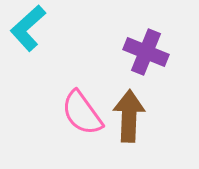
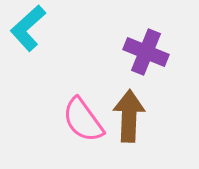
pink semicircle: moved 1 px right, 7 px down
